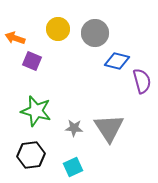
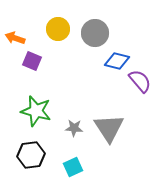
purple semicircle: moved 2 px left; rotated 25 degrees counterclockwise
